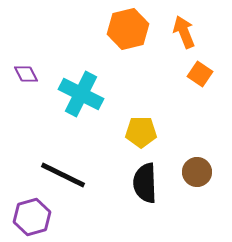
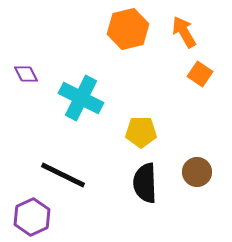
orange arrow: rotated 8 degrees counterclockwise
cyan cross: moved 4 px down
purple hexagon: rotated 9 degrees counterclockwise
